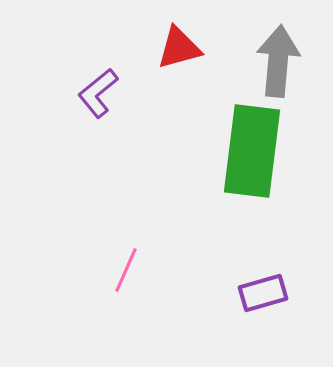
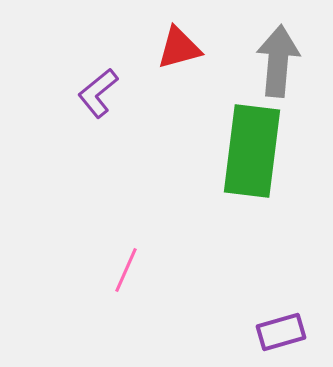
purple rectangle: moved 18 px right, 39 px down
